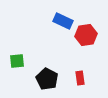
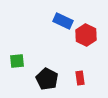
red hexagon: rotated 25 degrees counterclockwise
